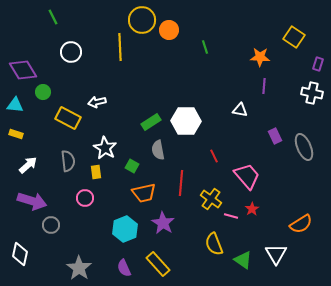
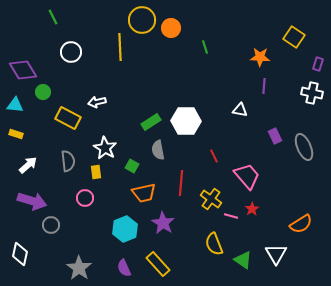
orange circle at (169, 30): moved 2 px right, 2 px up
